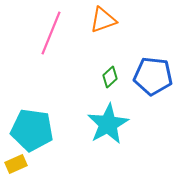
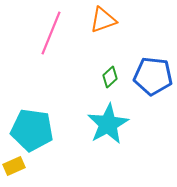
yellow rectangle: moved 2 px left, 2 px down
